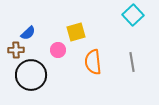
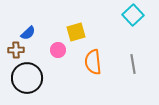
gray line: moved 1 px right, 2 px down
black circle: moved 4 px left, 3 px down
